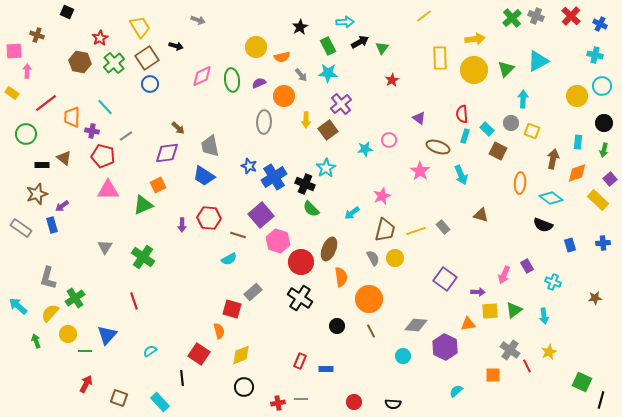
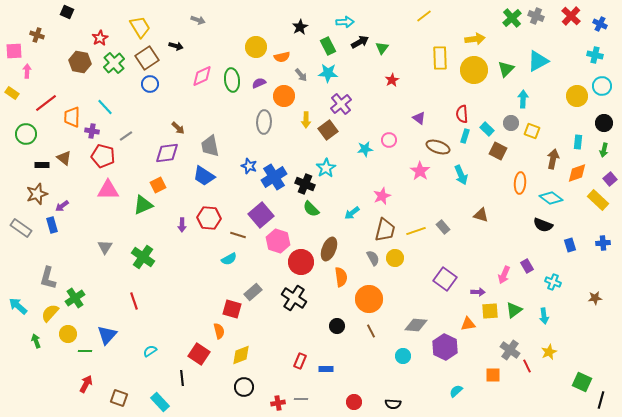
black cross at (300, 298): moved 6 px left
